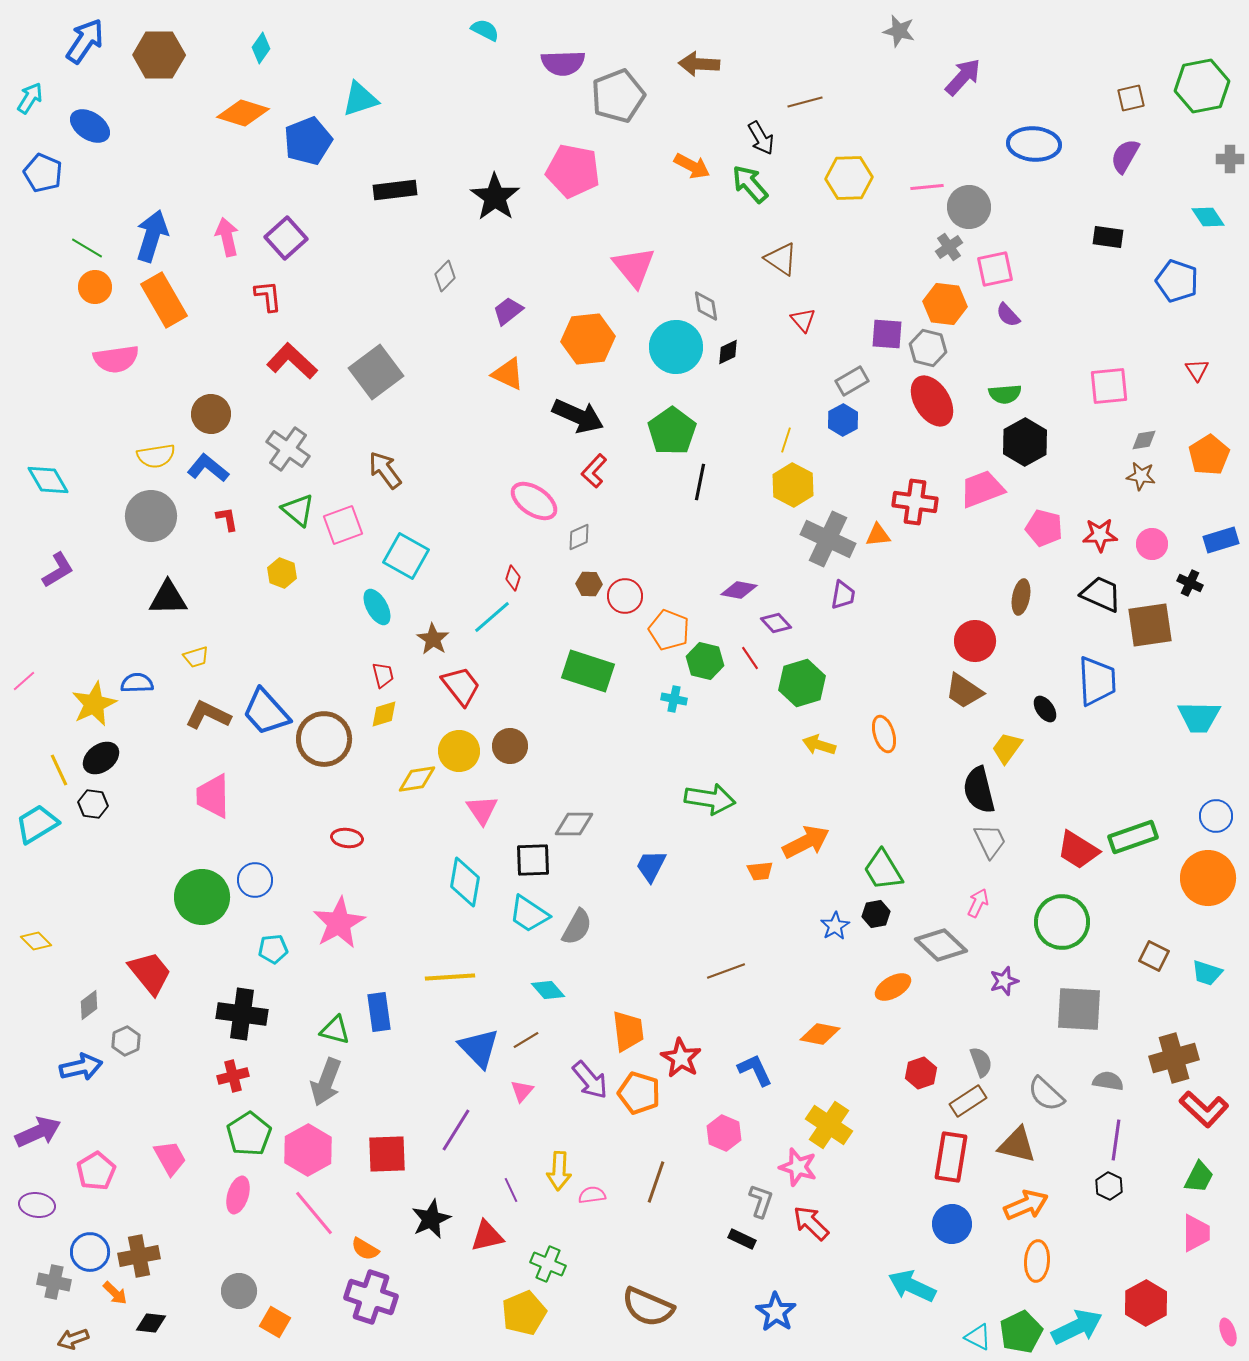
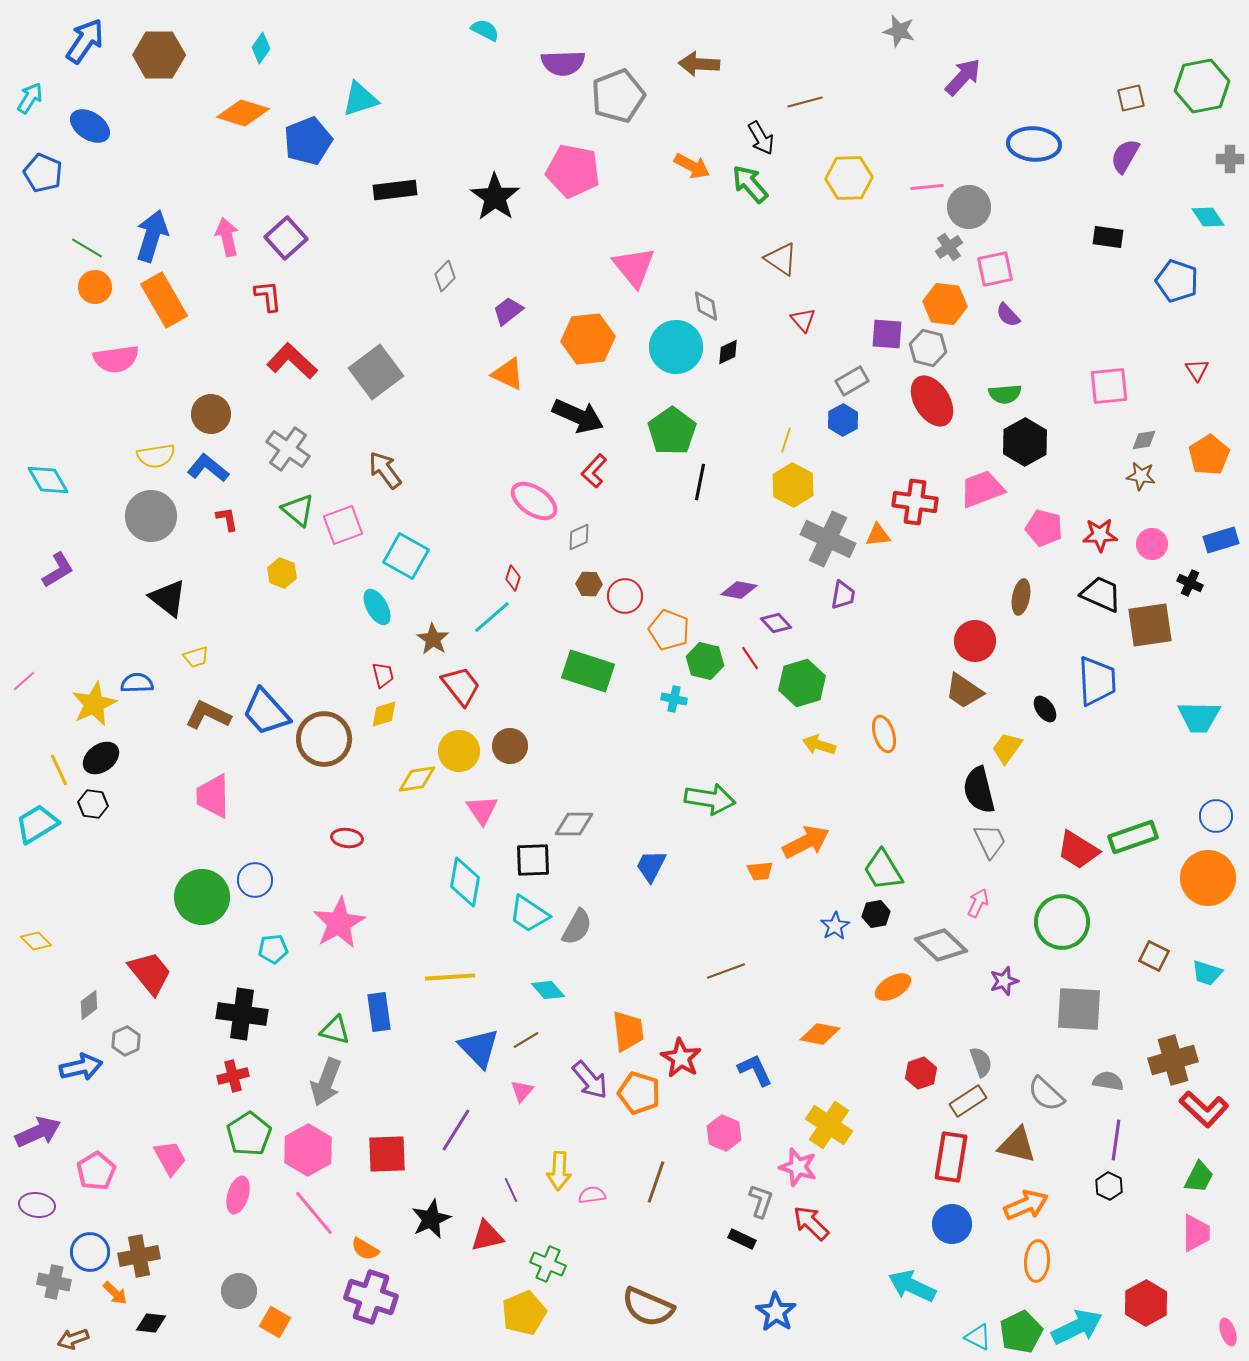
black triangle at (168, 598): rotated 39 degrees clockwise
brown cross at (1174, 1058): moved 1 px left, 2 px down
